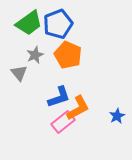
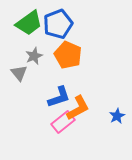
gray star: moved 1 px left, 1 px down
